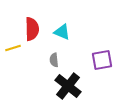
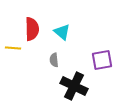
cyan triangle: rotated 18 degrees clockwise
yellow line: rotated 21 degrees clockwise
black cross: moved 6 px right; rotated 12 degrees counterclockwise
